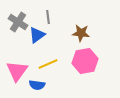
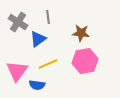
blue triangle: moved 1 px right, 4 px down
